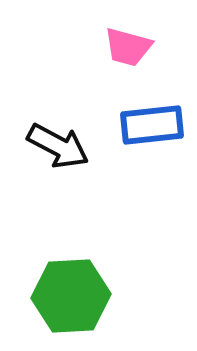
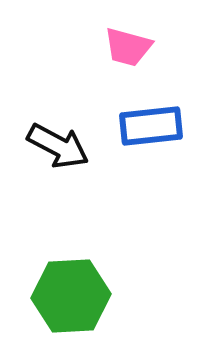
blue rectangle: moved 1 px left, 1 px down
